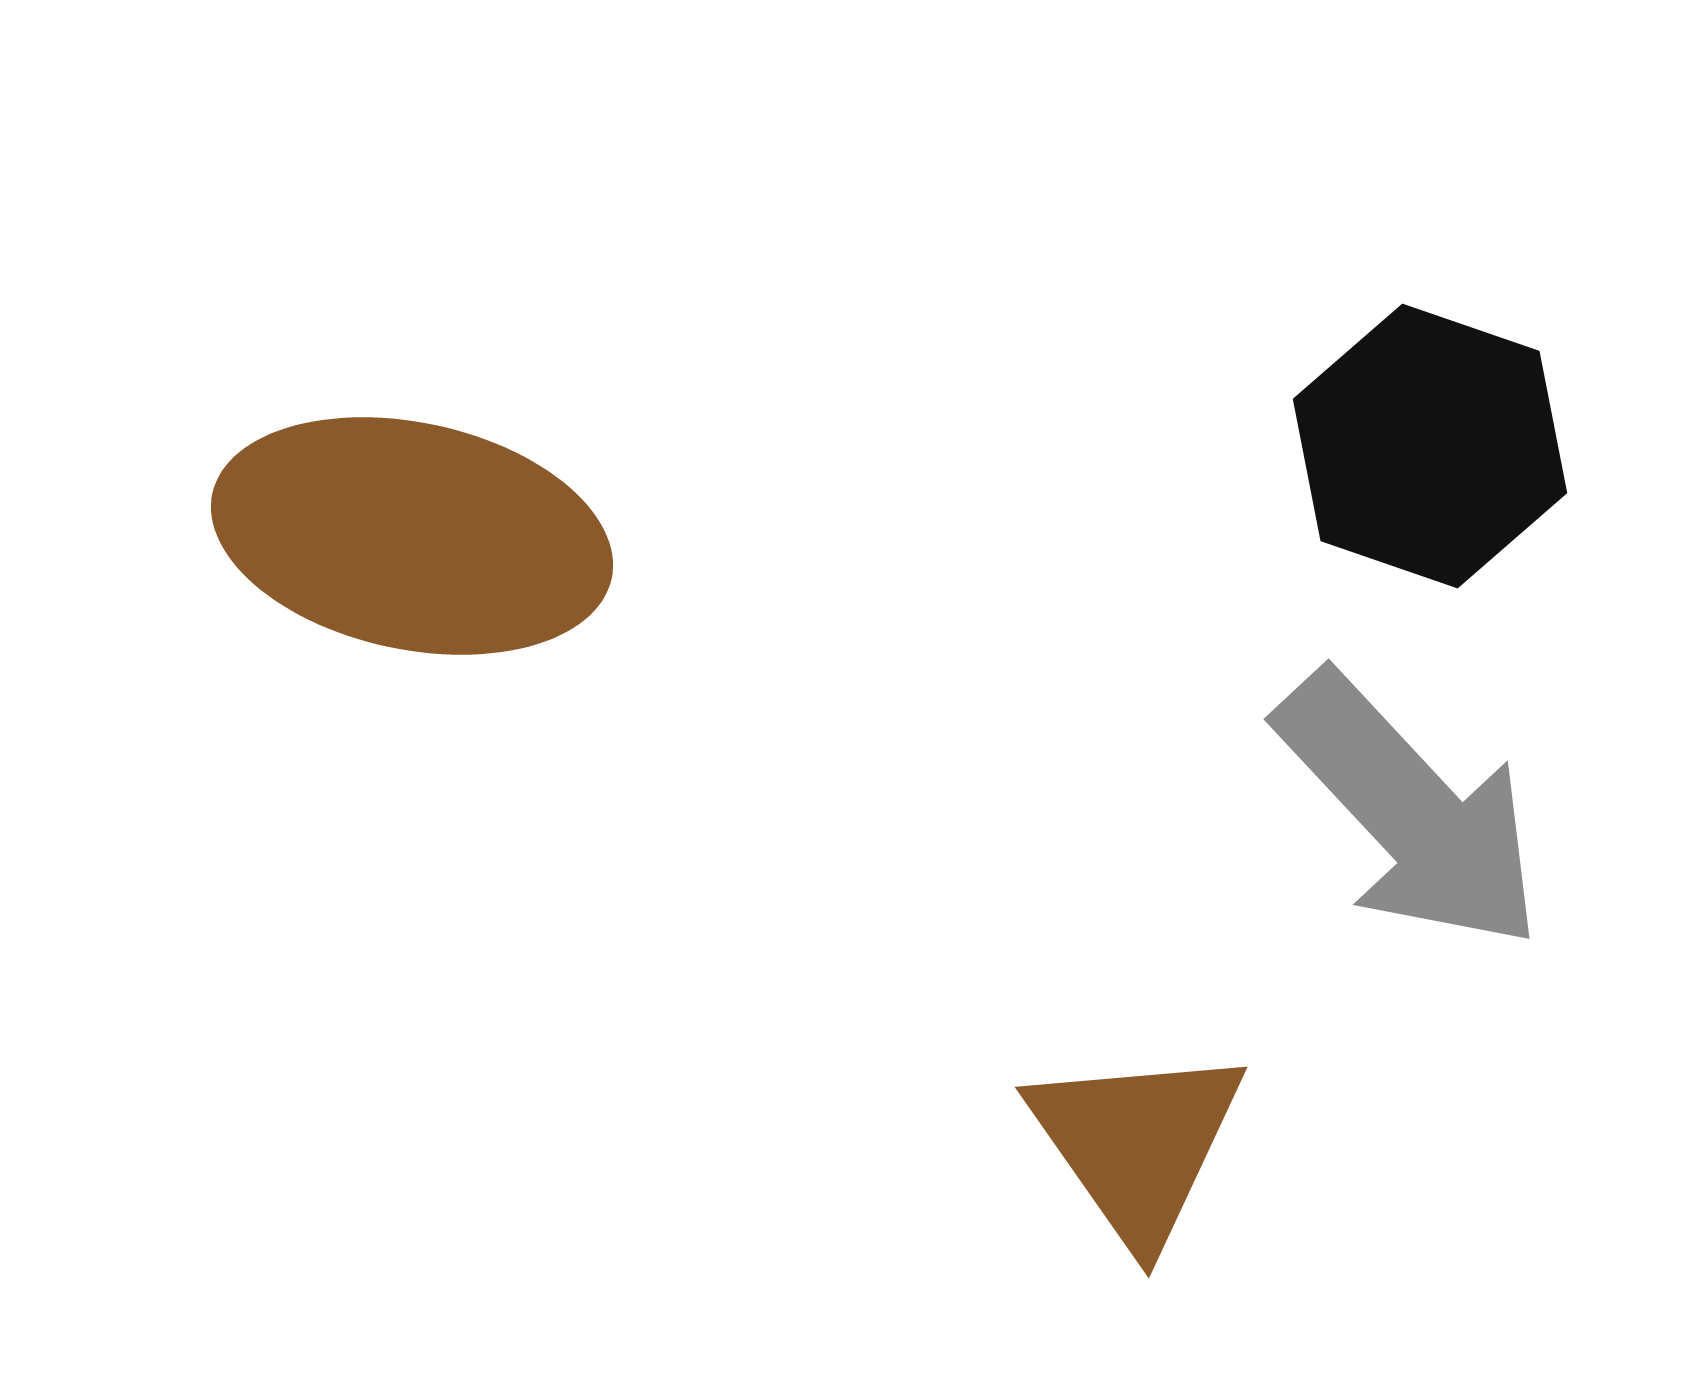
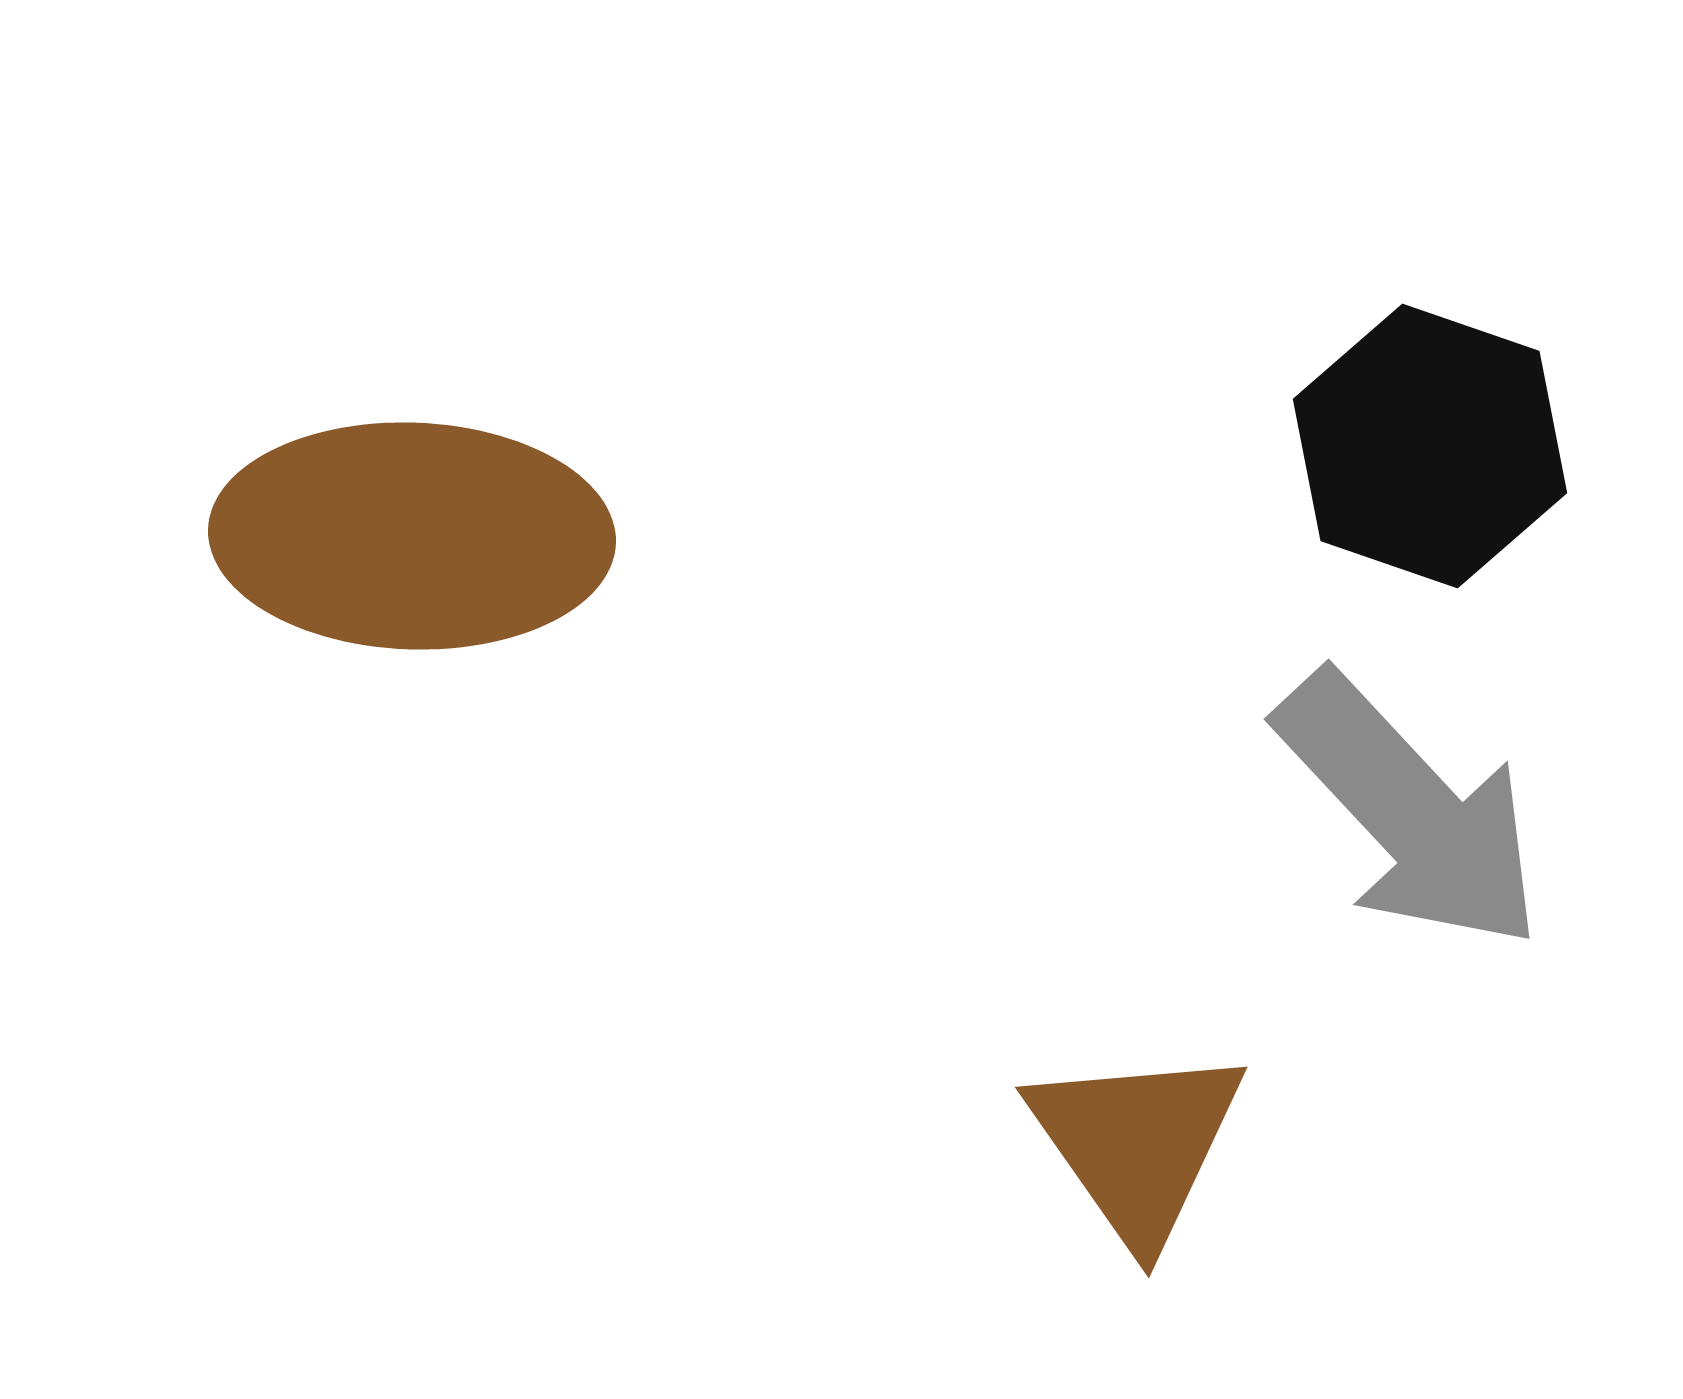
brown ellipse: rotated 10 degrees counterclockwise
